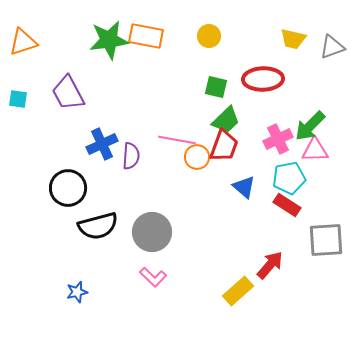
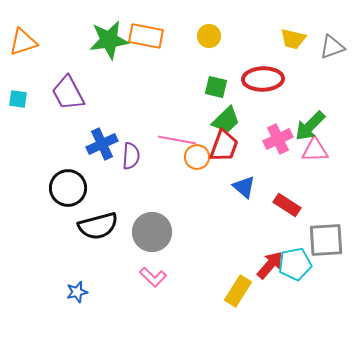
cyan pentagon: moved 6 px right, 86 px down
yellow rectangle: rotated 16 degrees counterclockwise
